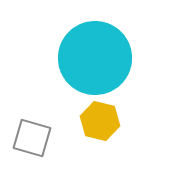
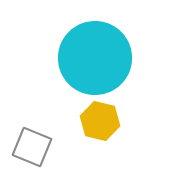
gray square: moved 9 px down; rotated 6 degrees clockwise
